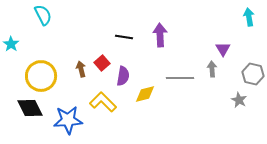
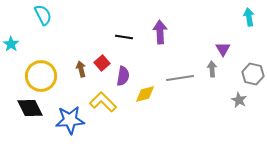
purple arrow: moved 3 px up
gray line: rotated 8 degrees counterclockwise
blue star: moved 2 px right
